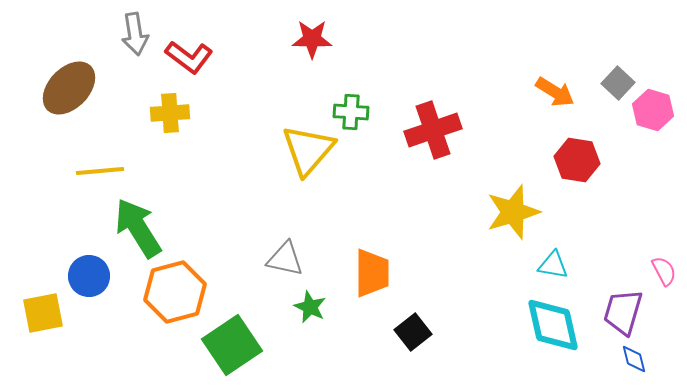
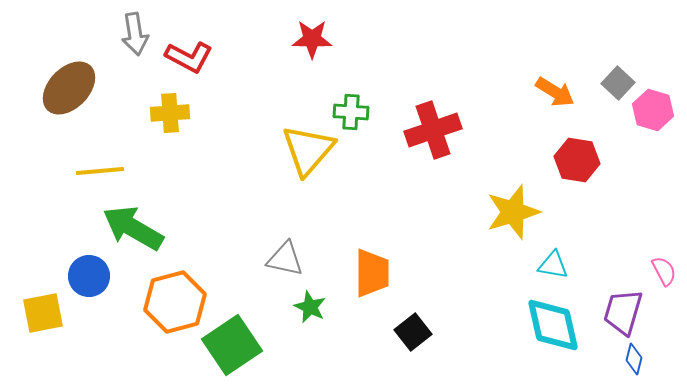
red L-shape: rotated 9 degrees counterclockwise
green arrow: moved 5 px left; rotated 28 degrees counterclockwise
orange hexagon: moved 10 px down
blue diamond: rotated 28 degrees clockwise
